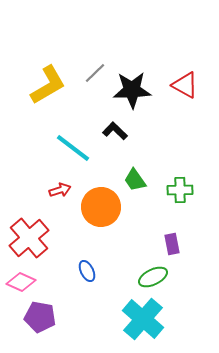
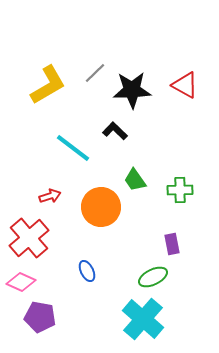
red arrow: moved 10 px left, 6 px down
